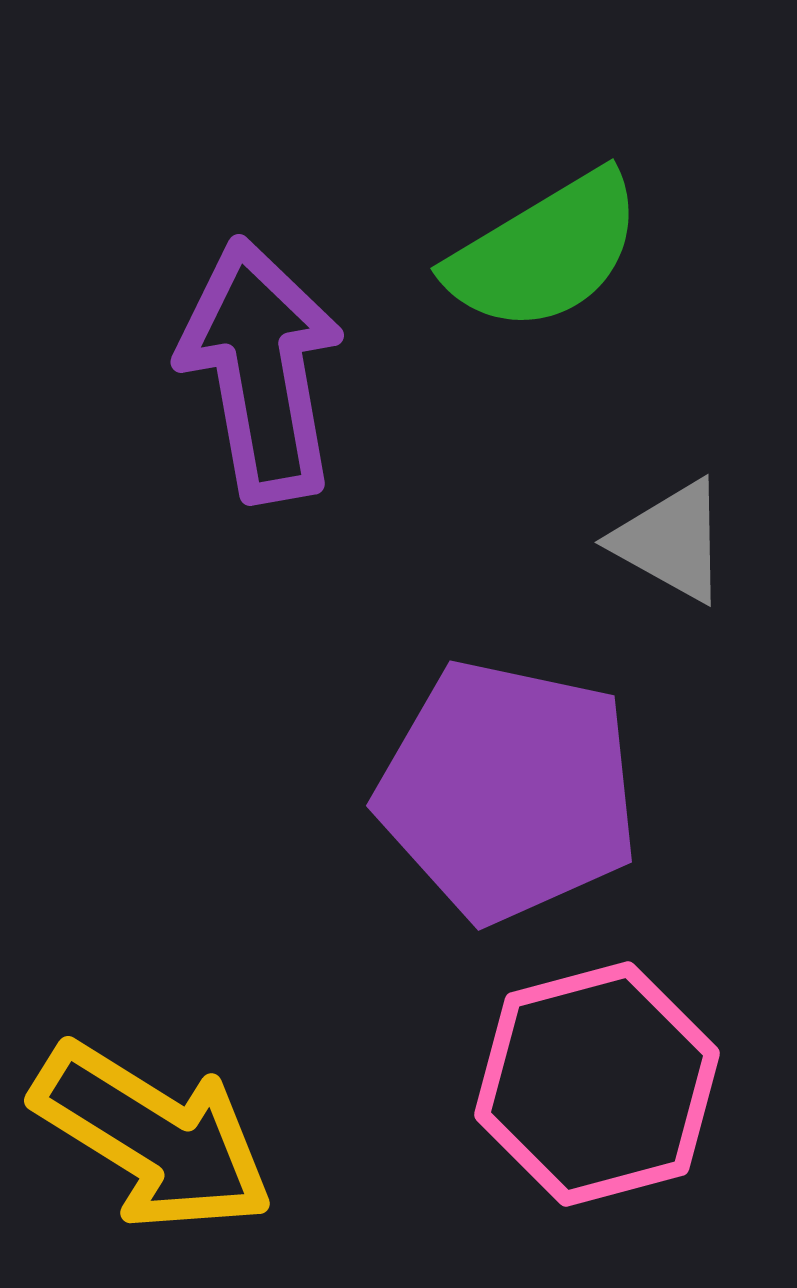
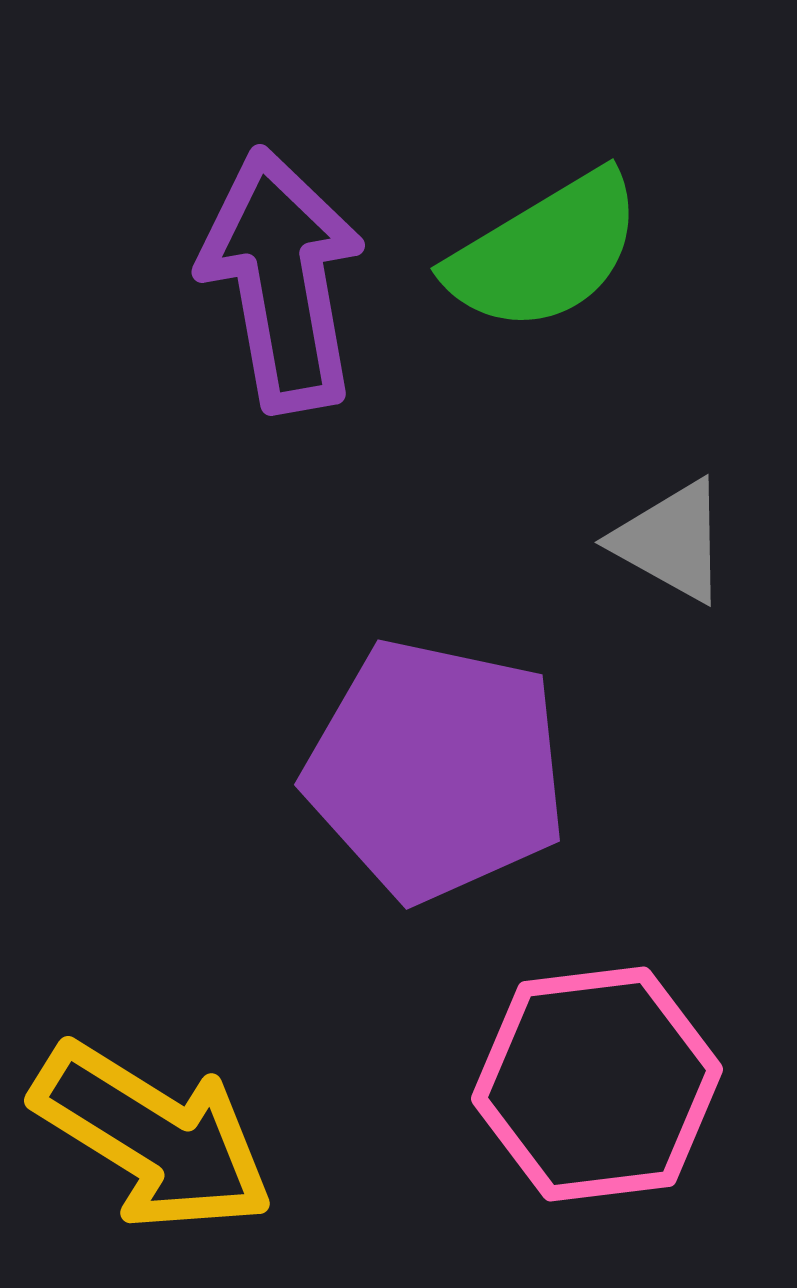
purple arrow: moved 21 px right, 90 px up
purple pentagon: moved 72 px left, 21 px up
pink hexagon: rotated 8 degrees clockwise
